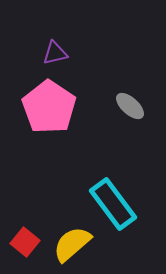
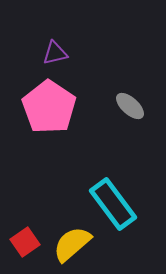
red square: rotated 16 degrees clockwise
